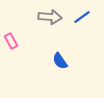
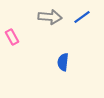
pink rectangle: moved 1 px right, 4 px up
blue semicircle: moved 3 px right, 1 px down; rotated 42 degrees clockwise
